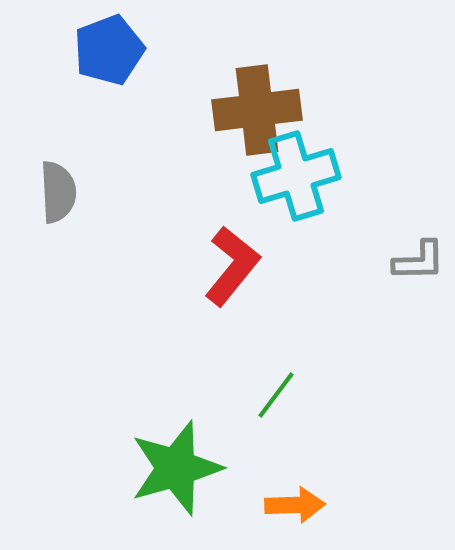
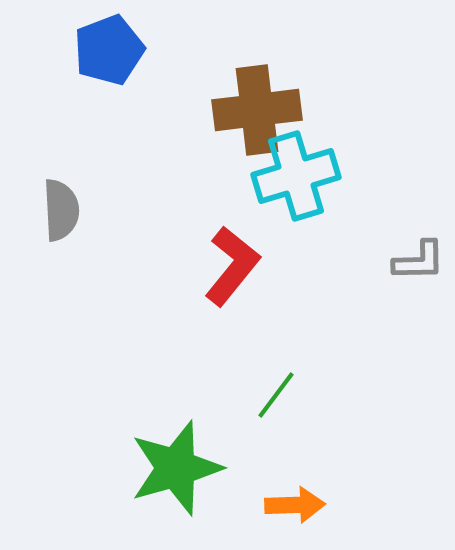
gray semicircle: moved 3 px right, 18 px down
